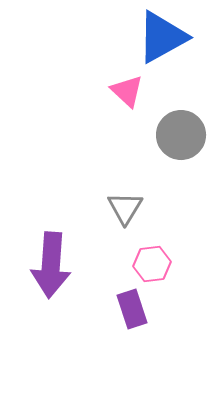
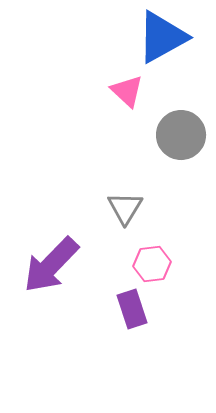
purple arrow: rotated 40 degrees clockwise
